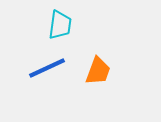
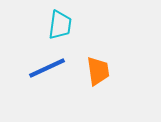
orange trapezoid: rotated 28 degrees counterclockwise
